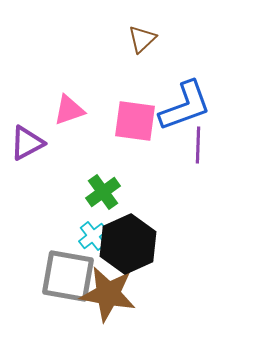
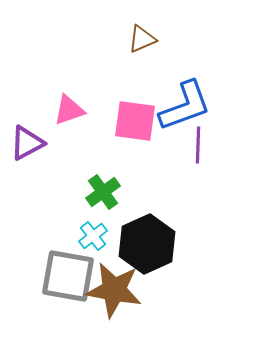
brown triangle: rotated 20 degrees clockwise
black hexagon: moved 19 px right
brown star: moved 6 px right, 4 px up
